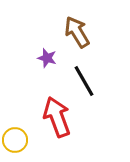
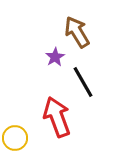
purple star: moved 8 px right, 1 px up; rotated 24 degrees clockwise
black line: moved 1 px left, 1 px down
yellow circle: moved 2 px up
